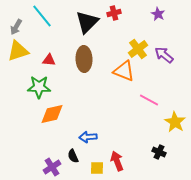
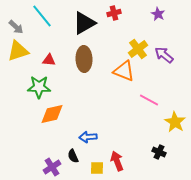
black triangle: moved 3 px left, 1 px down; rotated 15 degrees clockwise
gray arrow: rotated 77 degrees counterclockwise
